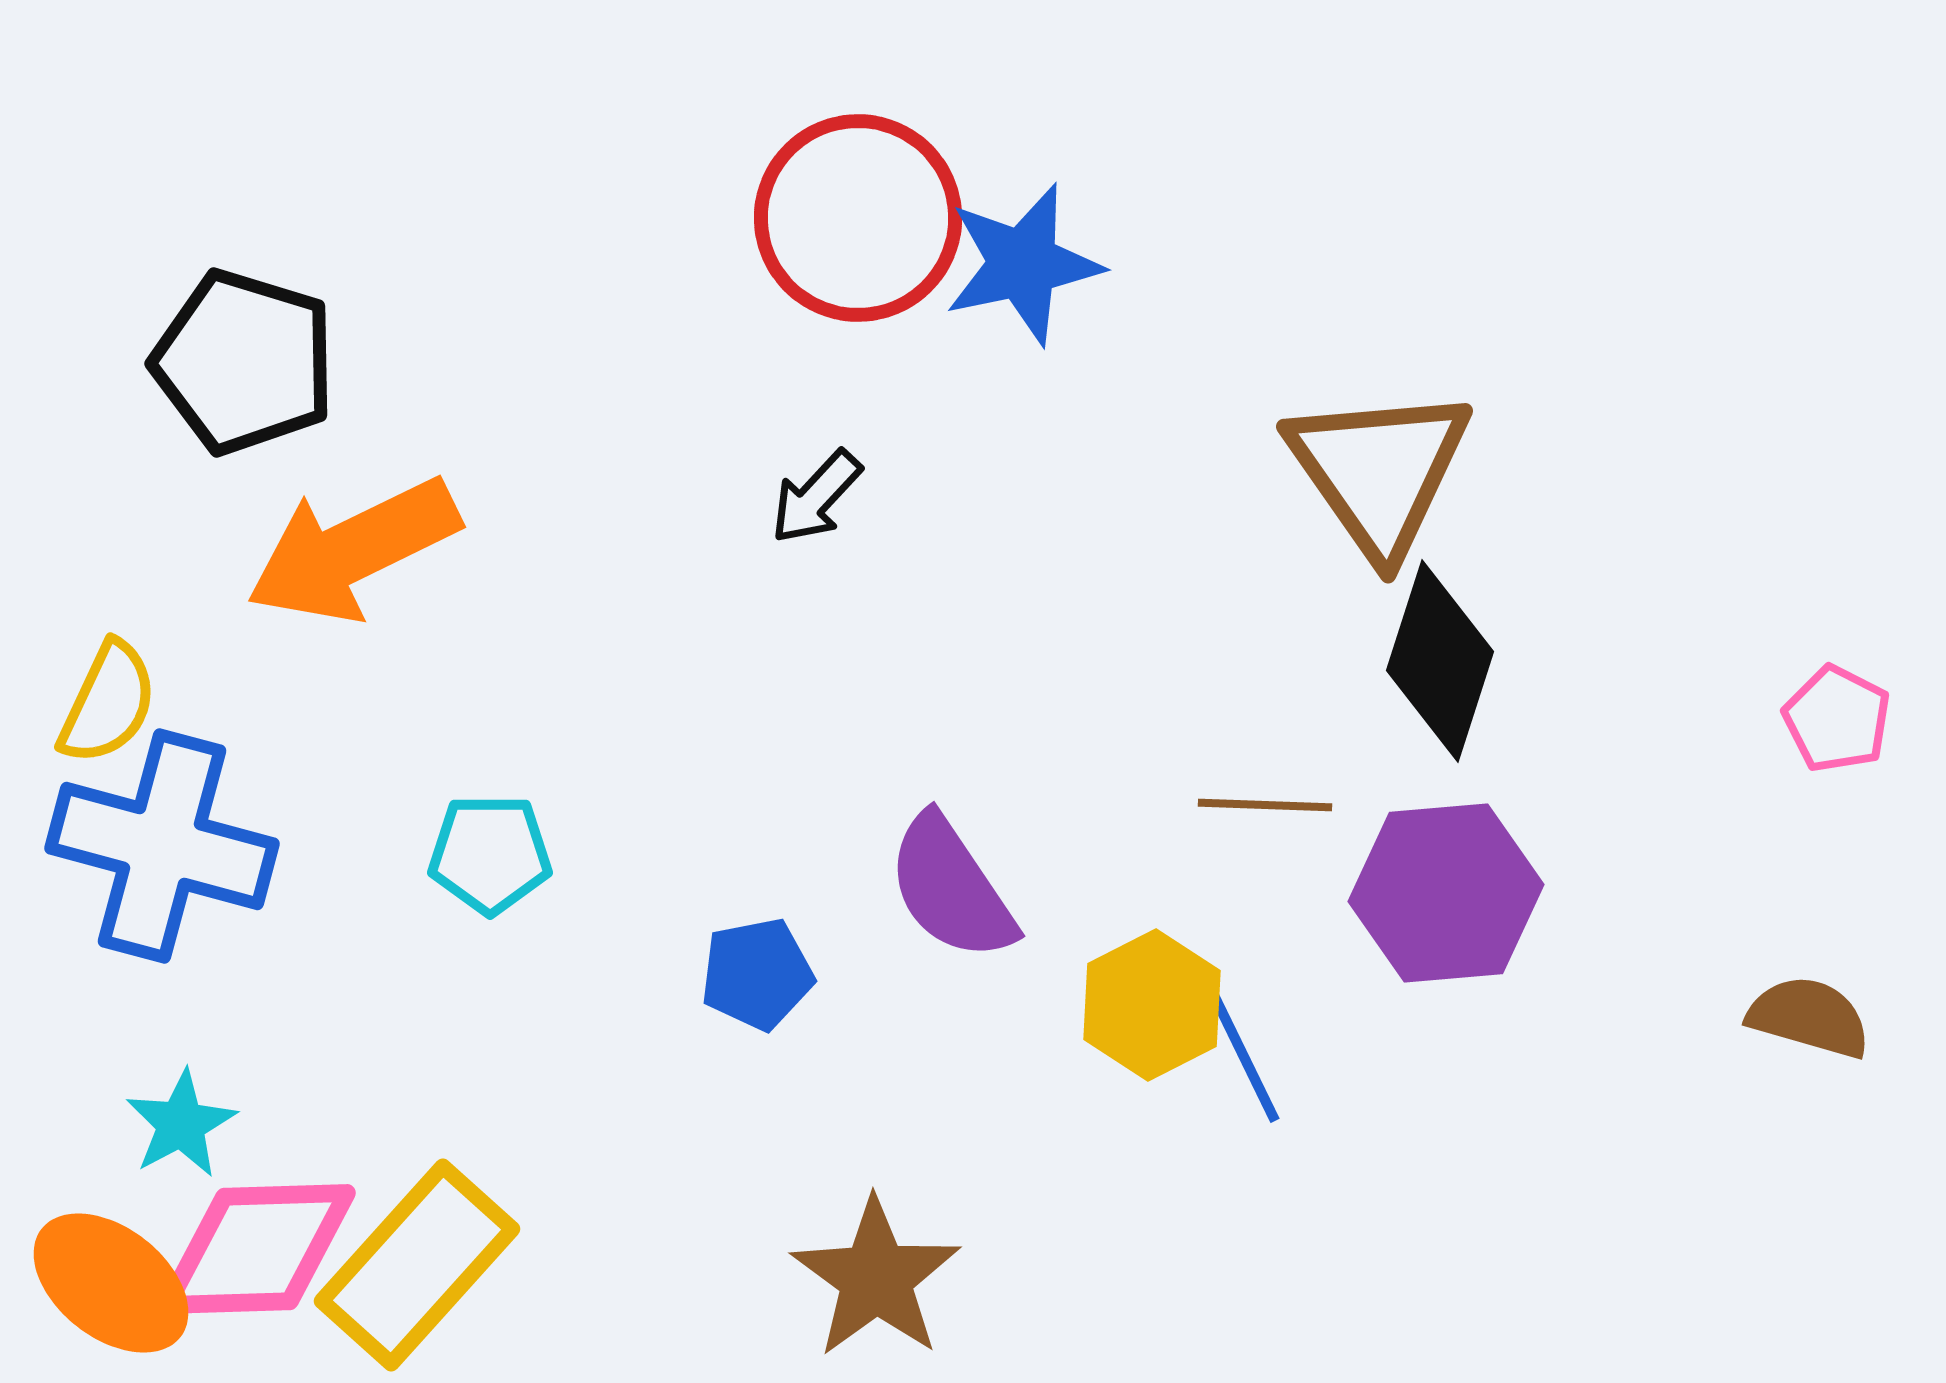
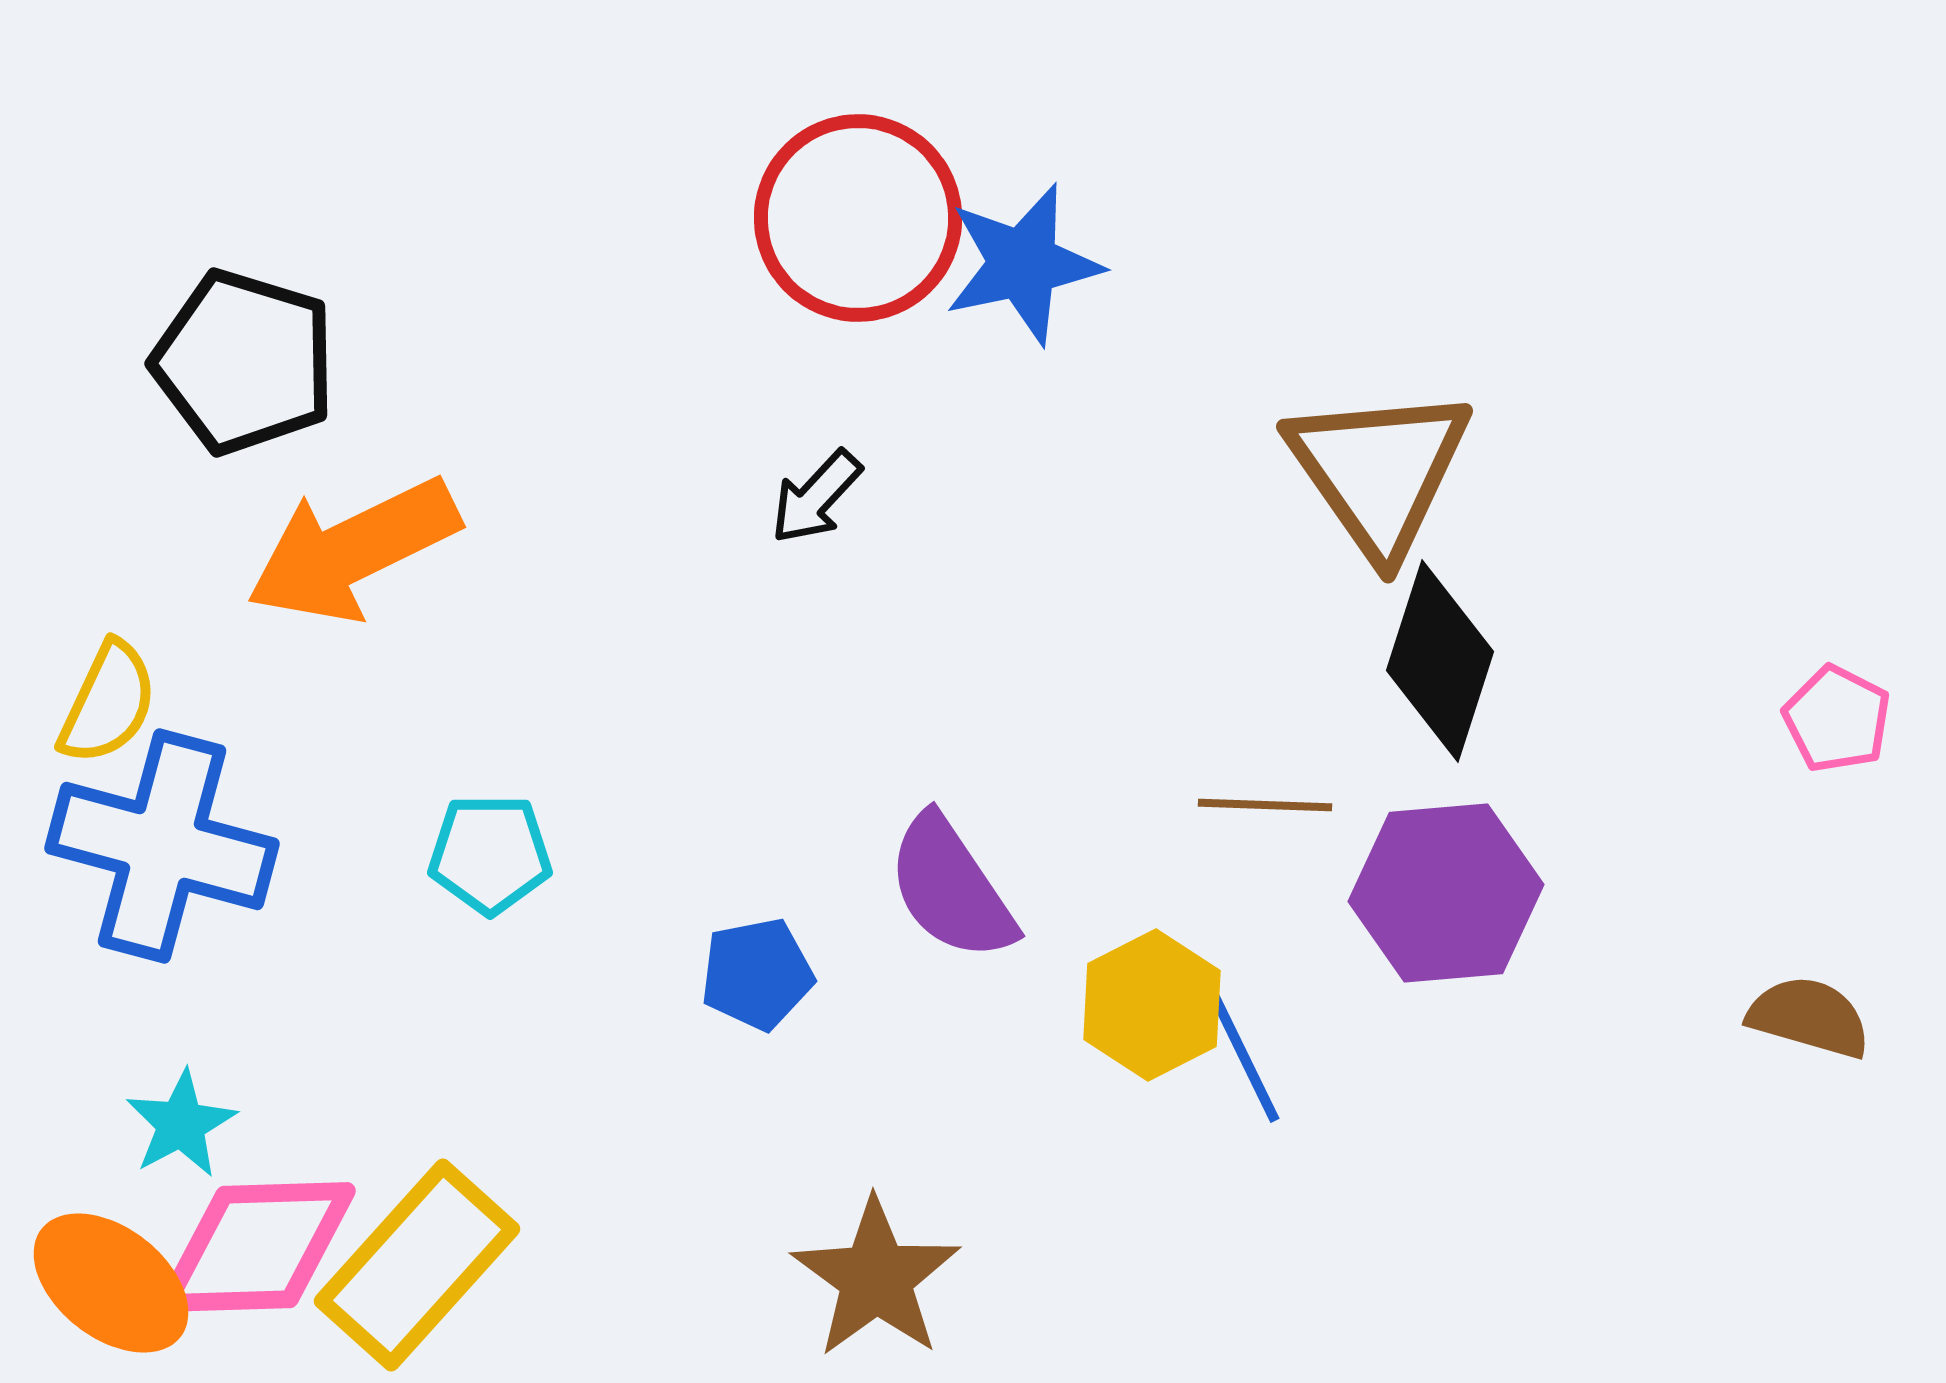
pink diamond: moved 2 px up
